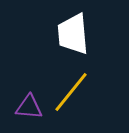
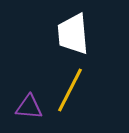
yellow line: moved 1 px left, 2 px up; rotated 12 degrees counterclockwise
